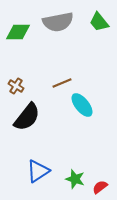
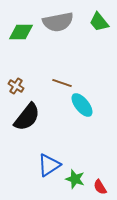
green diamond: moved 3 px right
brown line: rotated 42 degrees clockwise
blue triangle: moved 11 px right, 6 px up
red semicircle: rotated 84 degrees counterclockwise
